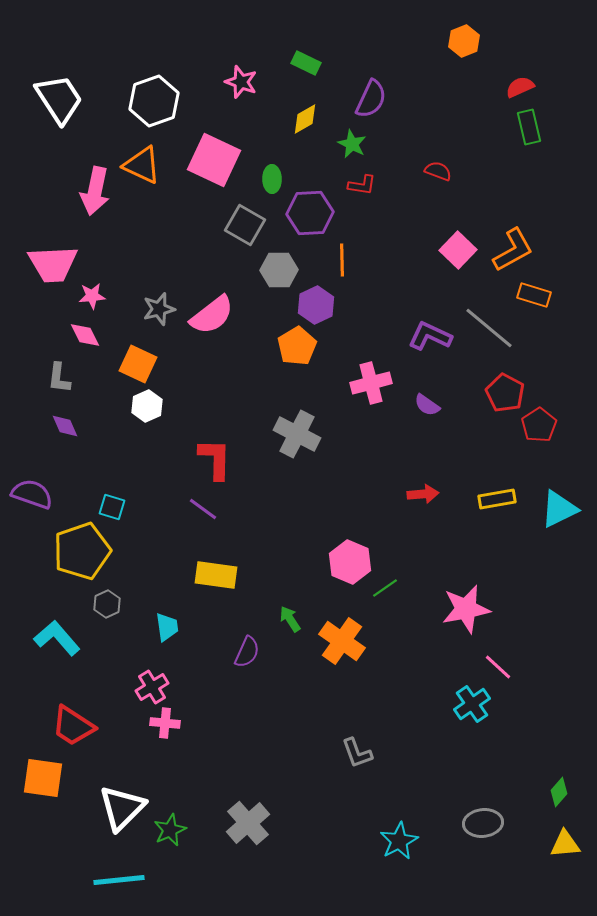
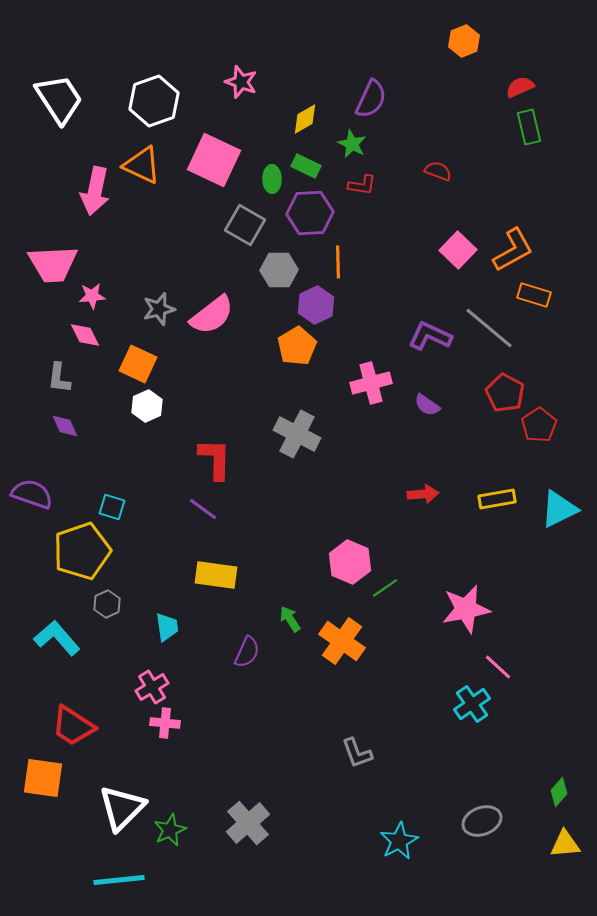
green rectangle at (306, 63): moved 103 px down
orange line at (342, 260): moved 4 px left, 2 px down
gray ellipse at (483, 823): moved 1 px left, 2 px up; rotated 15 degrees counterclockwise
